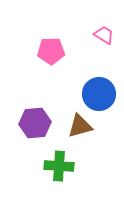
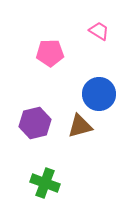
pink trapezoid: moved 5 px left, 4 px up
pink pentagon: moved 1 px left, 2 px down
purple hexagon: rotated 8 degrees counterclockwise
green cross: moved 14 px left, 17 px down; rotated 16 degrees clockwise
